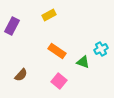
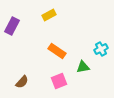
green triangle: moved 5 px down; rotated 32 degrees counterclockwise
brown semicircle: moved 1 px right, 7 px down
pink square: rotated 28 degrees clockwise
